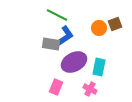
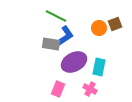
green line: moved 1 px left, 1 px down
pink rectangle: moved 2 px right, 2 px down
